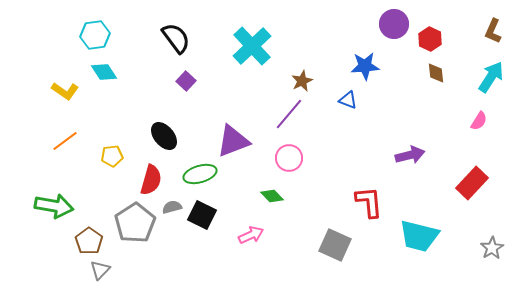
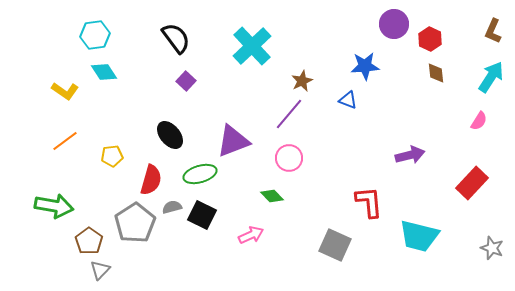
black ellipse: moved 6 px right, 1 px up
gray star: rotated 20 degrees counterclockwise
